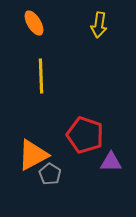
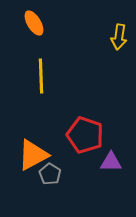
yellow arrow: moved 20 px right, 12 px down
